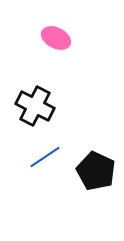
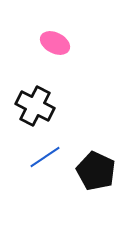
pink ellipse: moved 1 px left, 5 px down
